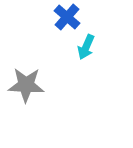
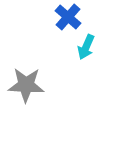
blue cross: moved 1 px right
